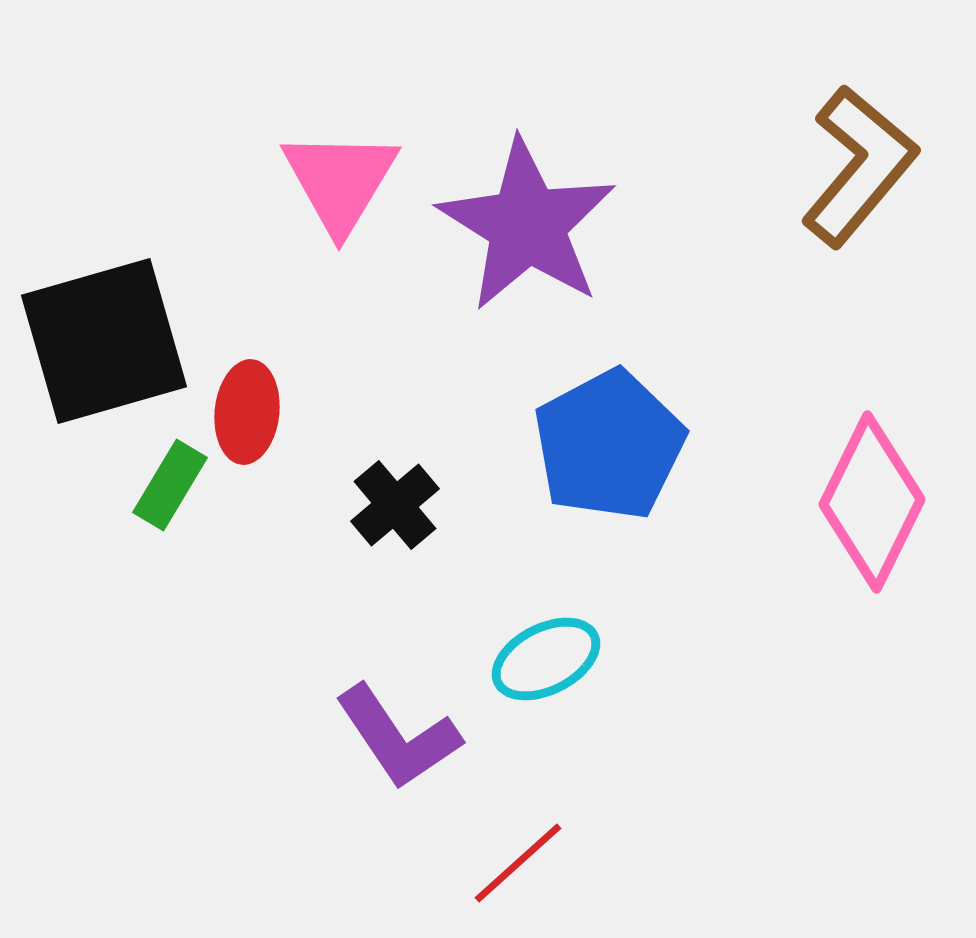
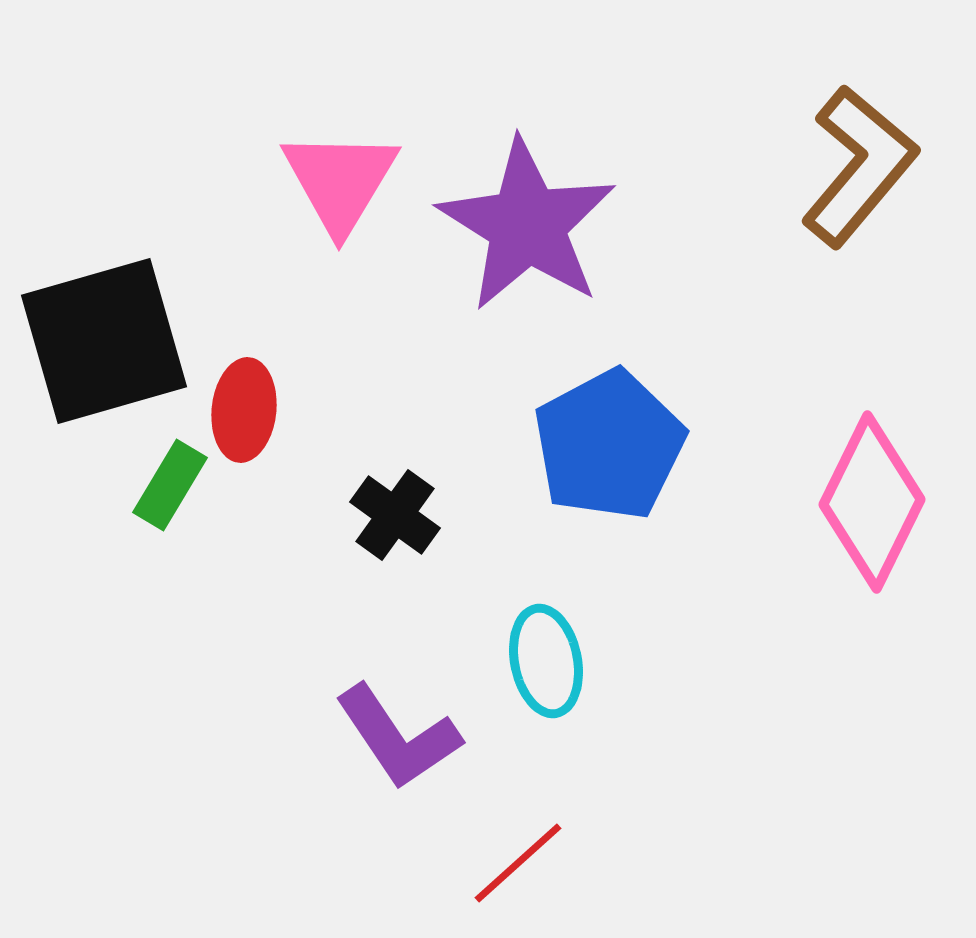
red ellipse: moved 3 px left, 2 px up
black cross: moved 10 px down; rotated 14 degrees counterclockwise
cyan ellipse: moved 2 px down; rotated 74 degrees counterclockwise
